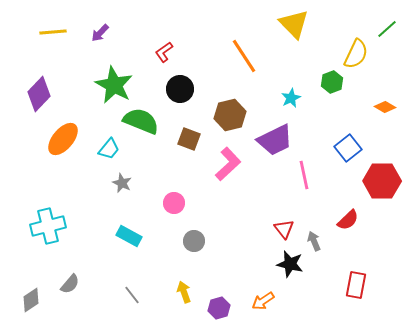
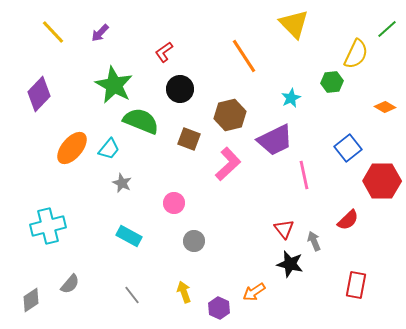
yellow line: rotated 52 degrees clockwise
green hexagon: rotated 15 degrees clockwise
orange ellipse: moved 9 px right, 9 px down
orange arrow: moved 9 px left, 9 px up
purple hexagon: rotated 20 degrees counterclockwise
